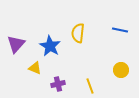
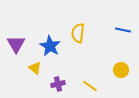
blue line: moved 3 px right
purple triangle: rotated 12 degrees counterclockwise
yellow triangle: rotated 16 degrees clockwise
yellow line: rotated 35 degrees counterclockwise
